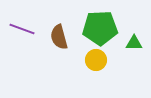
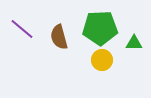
purple line: rotated 20 degrees clockwise
yellow circle: moved 6 px right
